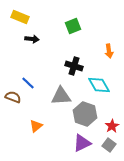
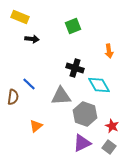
black cross: moved 1 px right, 2 px down
blue line: moved 1 px right, 1 px down
brown semicircle: rotated 77 degrees clockwise
red star: rotated 16 degrees counterclockwise
gray square: moved 2 px down
